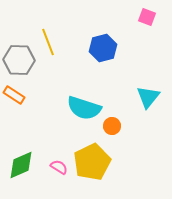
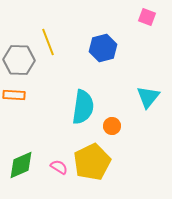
orange rectangle: rotated 30 degrees counterclockwise
cyan semicircle: moved 1 px left, 1 px up; rotated 100 degrees counterclockwise
